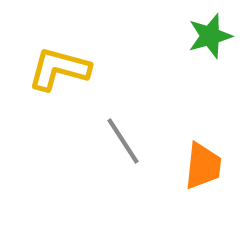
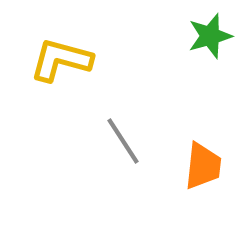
yellow L-shape: moved 2 px right, 9 px up
